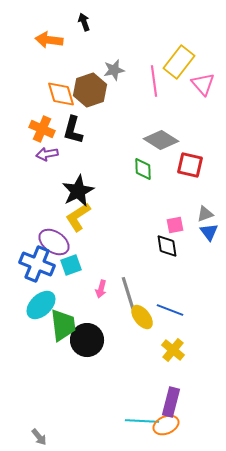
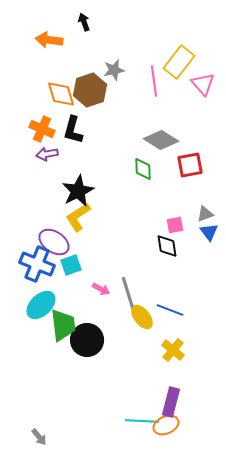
red square: rotated 24 degrees counterclockwise
pink arrow: rotated 78 degrees counterclockwise
